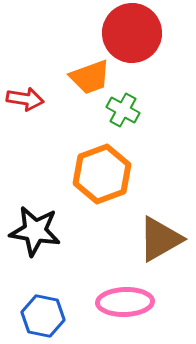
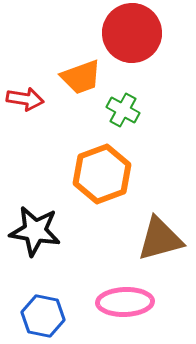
orange trapezoid: moved 9 px left
brown triangle: rotated 15 degrees clockwise
